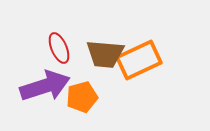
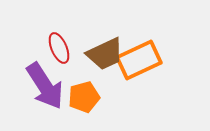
brown trapezoid: rotated 30 degrees counterclockwise
purple arrow: rotated 75 degrees clockwise
orange pentagon: moved 2 px right
